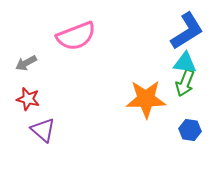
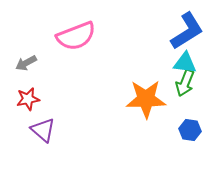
red star: rotated 25 degrees counterclockwise
